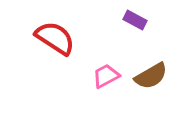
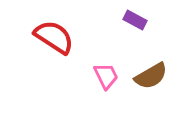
red semicircle: moved 1 px left, 1 px up
pink trapezoid: rotated 92 degrees clockwise
